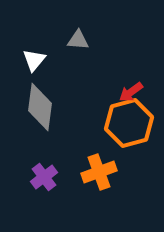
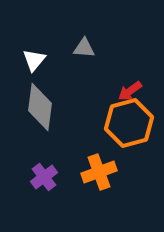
gray triangle: moved 6 px right, 8 px down
red arrow: moved 1 px left, 1 px up
